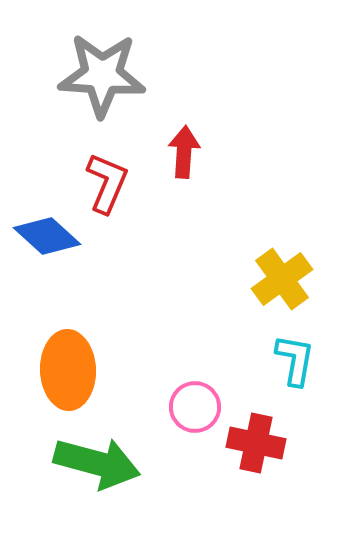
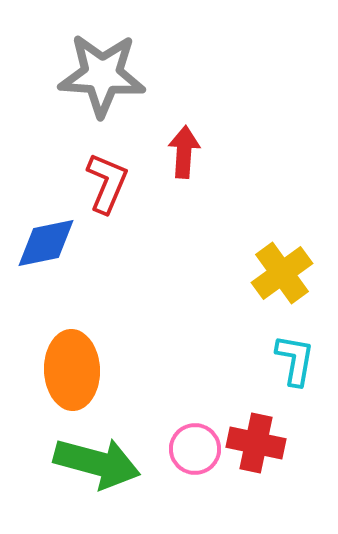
blue diamond: moved 1 px left, 7 px down; rotated 54 degrees counterclockwise
yellow cross: moved 6 px up
orange ellipse: moved 4 px right
pink circle: moved 42 px down
